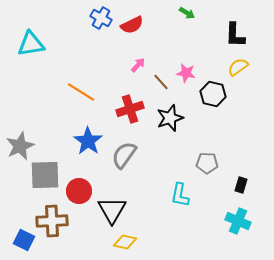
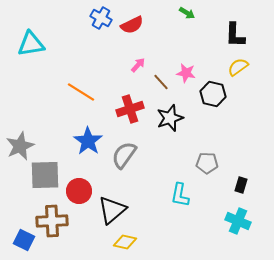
black triangle: rotated 20 degrees clockwise
